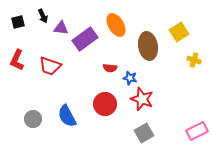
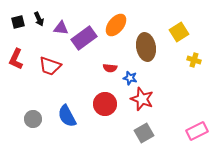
black arrow: moved 4 px left, 3 px down
orange ellipse: rotated 70 degrees clockwise
purple rectangle: moved 1 px left, 1 px up
brown ellipse: moved 2 px left, 1 px down
red L-shape: moved 1 px left, 1 px up
